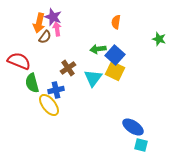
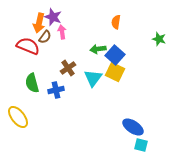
pink arrow: moved 5 px right, 3 px down
red semicircle: moved 9 px right, 15 px up
yellow square: moved 1 px down
yellow ellipse: moved 31 px left, 12 px down
